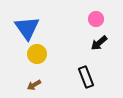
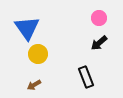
pink circle: moved 3 px right, 1 px up
yellow circle: moved 1 px right
